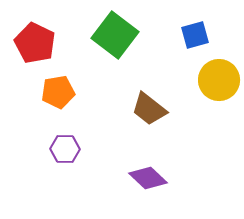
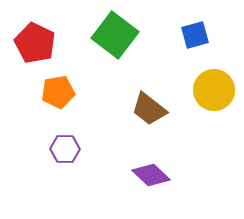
yellow circle: moved 5 px left, 10 px down
purple diamond: moved 3 px right, 3 px up
